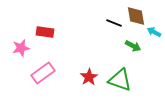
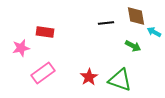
black line: moved 8 px left; rotated 28 degrees counterclockwise
